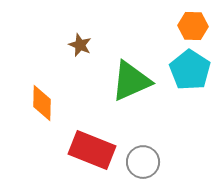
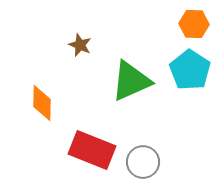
orange hexagon: moved 1 px right, 2 px up
